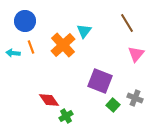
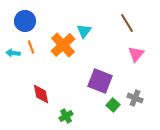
red diamond: moved 8 px left, 6 px up; rotated 25 degrees clockwise
